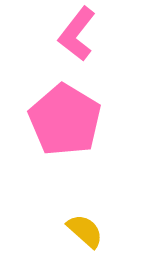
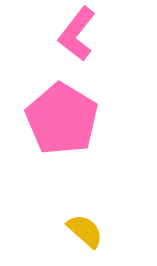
pink pentagon: moved 3 px left, 1 px up
